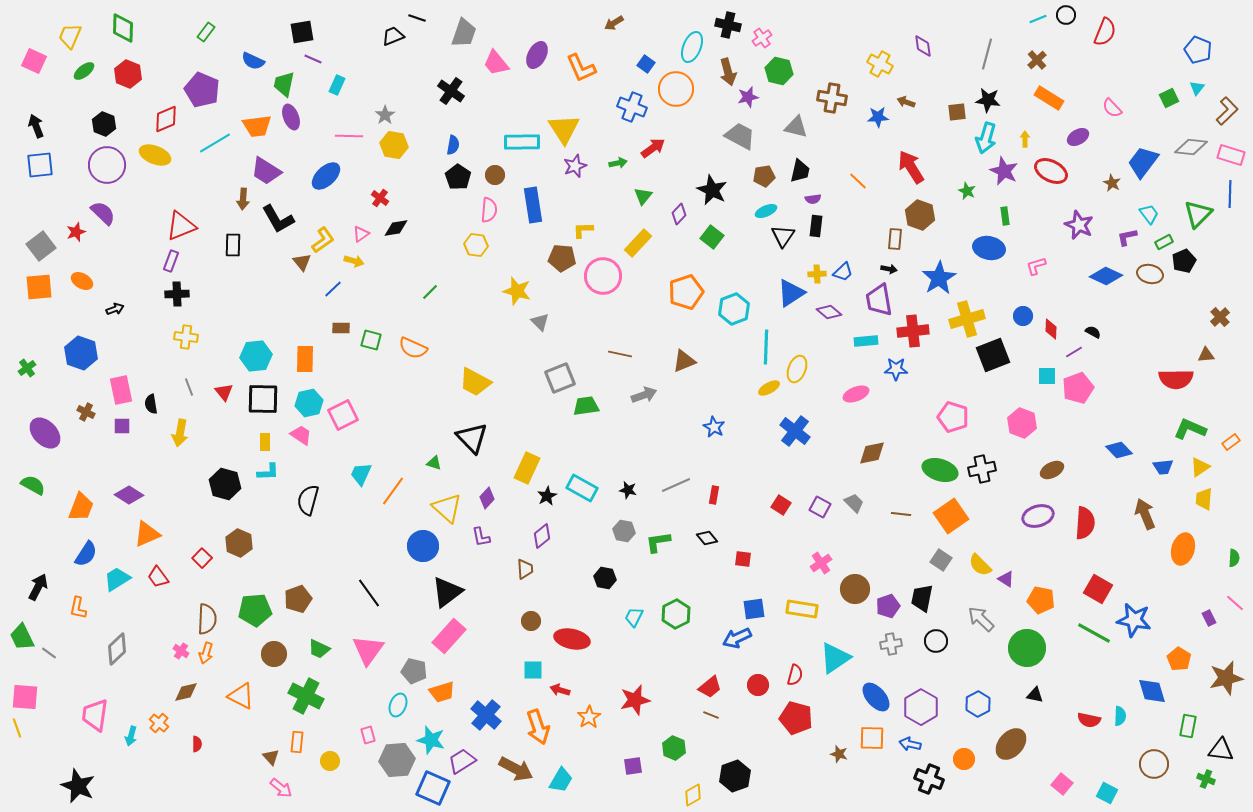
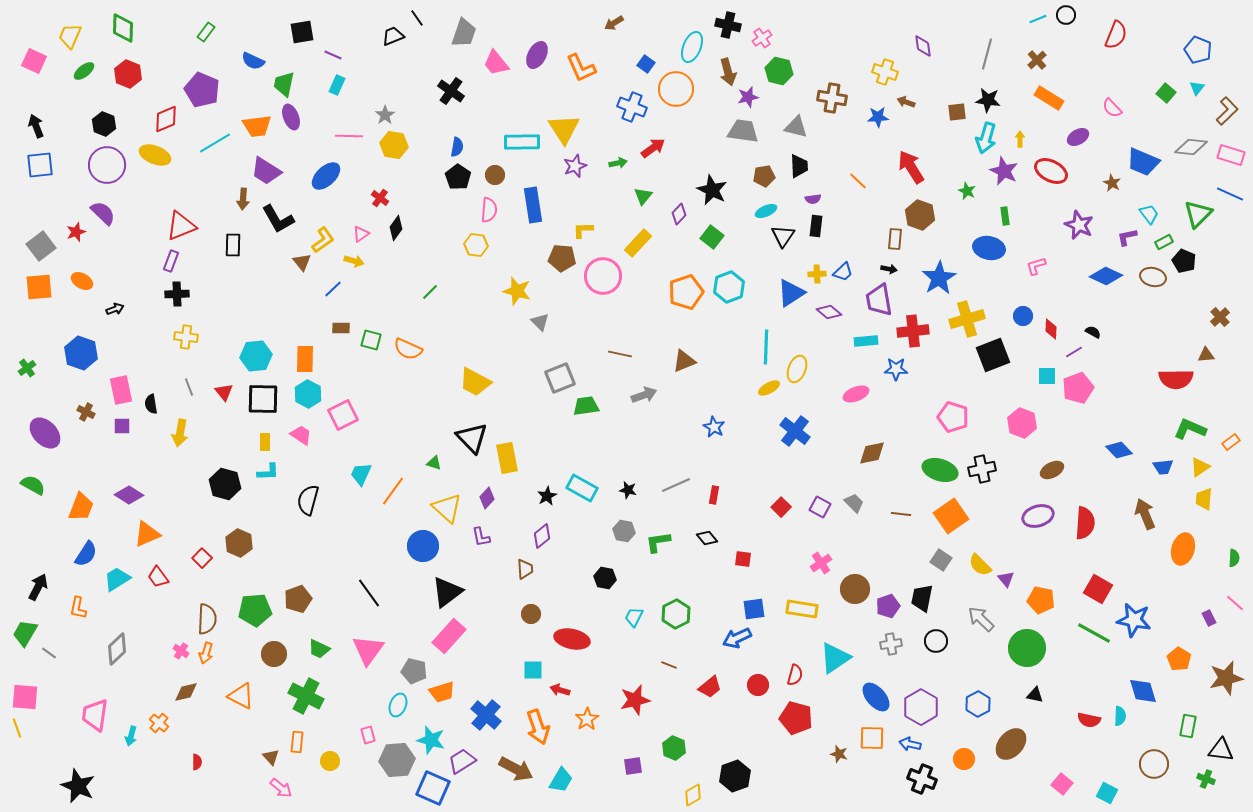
black line at (417, 18): rotated 36 degrees clockwise
red semicircle at (1105, 32): moved 11 px right, 3 px down
purple line at (313, 59): moved 20 px right, 4 px up
yellow cross at (880, 64): moved 5 px right, 8 px down; rotated 10 degrees counterclockwise
green square at (1169, 98): moved 3 px left, 5 px up; rotated 24 degrees counterclockwise
gray trapezoid at (740, 136): moved 3 px right, 5 px up; rotated 20 degrees counterclockwise
yellow arrow at (1025, 139): moved 5 px left
blue semicircle at (453, 145): moved 4 px right, 2 px down
blue trapezoid at (1143, 162): rotated 104 degrees counterclockwise
black trapezoid at (800, 171): moved 1 px left, 5 px up; rotated 15 degrees counterclockwise
blue line at (1230, 194): rotated 68 degrees counterclockwise
black diamond at (396, 228): rotated 45 degrees counterclockwise
black pentagon at (1184, 261): rotated 25 degrees counterclockwise
brown ellipse at (1150, 274): moved 3 px right, 3 px down
cyan hexagon at (734, 309): moved 5 px left, 22 px up
orange semicircle at (413, 348): moved 5 px left, 1 px down
cyan hexagon at (309, 403): moved 1 px left, 9 px up; rotated 20 degrees counterclockwise
yellow rectangle at (527, 468): moved 20 px left, 10 px up; rotated 36 degrees counterclockwise
red square at (781, 505): moved 2 px down; rotated 12 degrees clockwise
purple triangle at (1006, 579): rotated 18 degrees clockwise
brown circle at (531, 621): moved 7 px up
green trapezoid at (22, 637): moved 3 px right, 4 px up; rotated 56 degrees clockwise
blue diamond at (1152, 691): moved 9 px left
brown line at (711, 715): moved 42 px left, 50 px up
orange star at (589, 717): moved 2 px left, 2 px down
red semicircle at (197, 744): moved 18 px down
black cross at (929, 779): moved 7 px left
